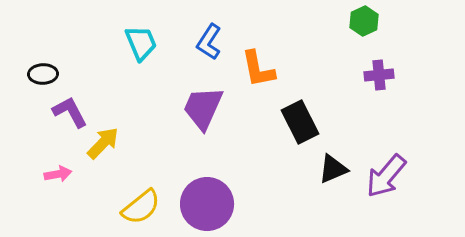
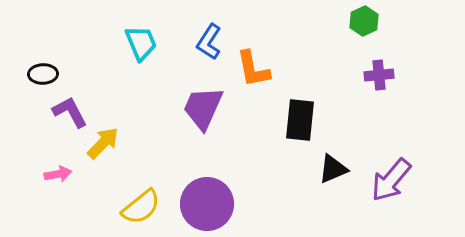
orange L-shape: moved 5 px left
black rectangle: moved 2 px up; rotated 33 degrees clockwise
purple arrow: moved 5 px right, 4 px down
